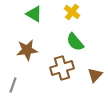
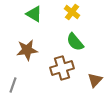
brown triangle: moved 5 px down
